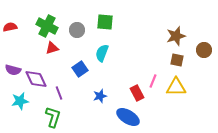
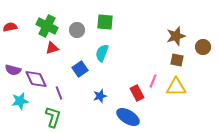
brown circle: moved 1 px left, 3 px up
